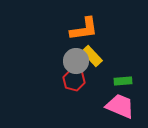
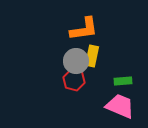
yellow rectangle: rotated 55 degrees clockwise
